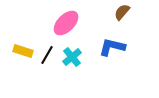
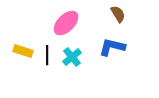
brown semicircle: moved 4 px left, 2 px down; rotated 108 degrees clockwise
black line: rotated 30 degrees counterclockwise
